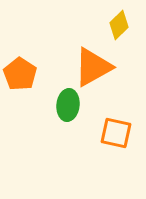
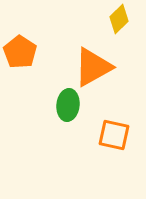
yellow diamond: moved 6 px up
orange pentagon: moved 22 px up
orange square: moved 2 px left, 2 px down
